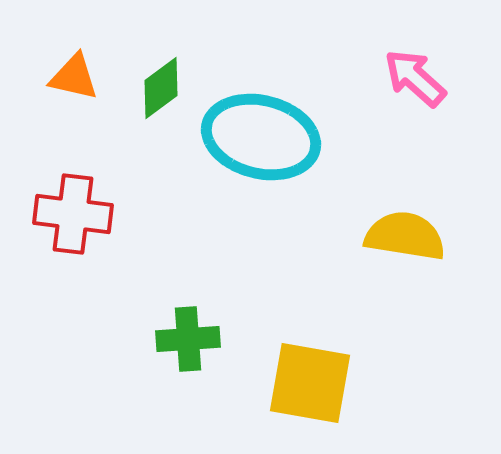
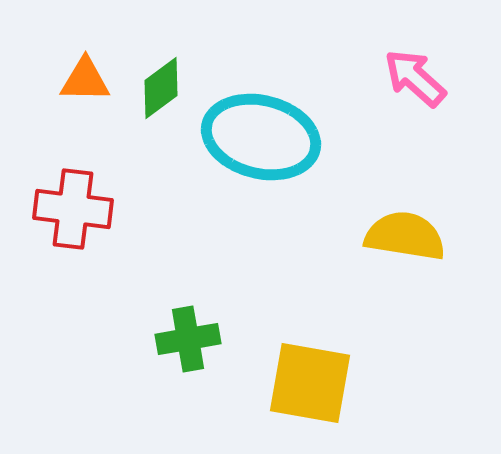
orange triangle: moved 11 px right, 3 px down; rotated 12 degrees counterclockwise
red cross: moved 5 px up
green cross: rotated 6 degrees counterclockwise
